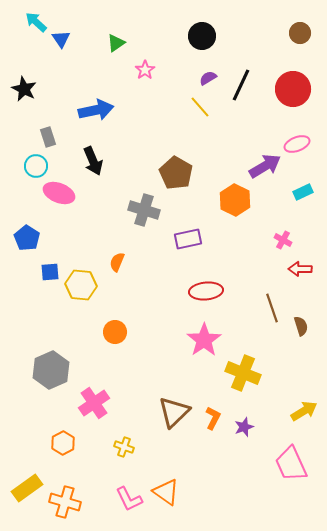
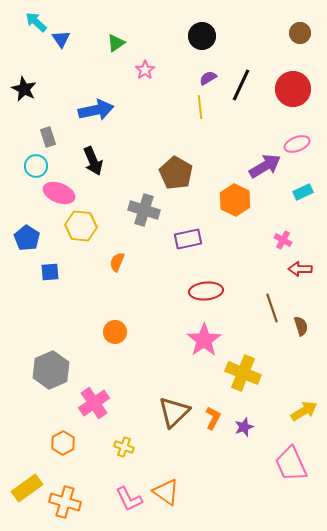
yellow line at (200, 107): rotated 35 degrees clockwise
yellow hexagon at (81, 285): moved 59 px up
